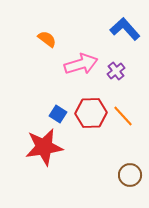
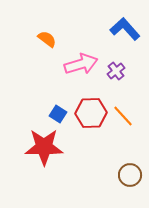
red star: rotated 9 degrees clockwise
